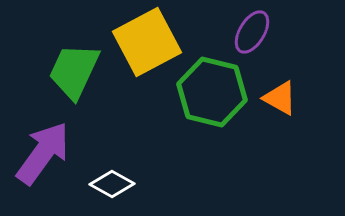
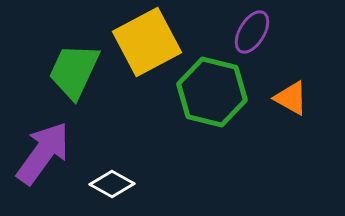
orange triangle: moved 11 px right
